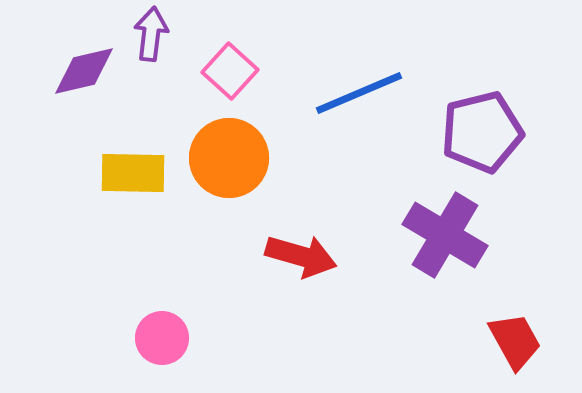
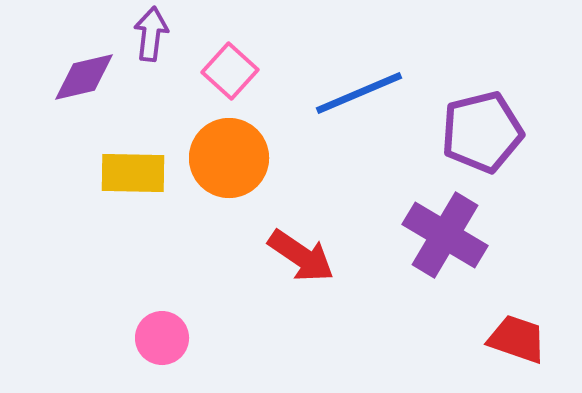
purple diamond: moved 6 px down
red arrow: rotated 18 degrees clockwise
red trapezoid: moved 2 px right, 2 px up; rotated 42 degrees counterclockwise
